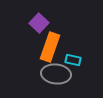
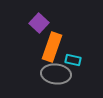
orange rectangle: moved 2 px right
